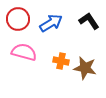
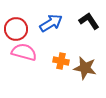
red circle: moved 2 px left, 10 px down
